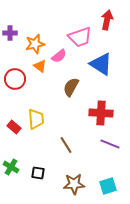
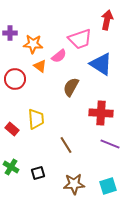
pink trapezoid: moved 2 px down
orange star: moved 2 px left; rotated 18 degrees clockwise
red rectangle: moved 2 px left, 2 px down
black square: rotated 24 degrees counterclockwise
